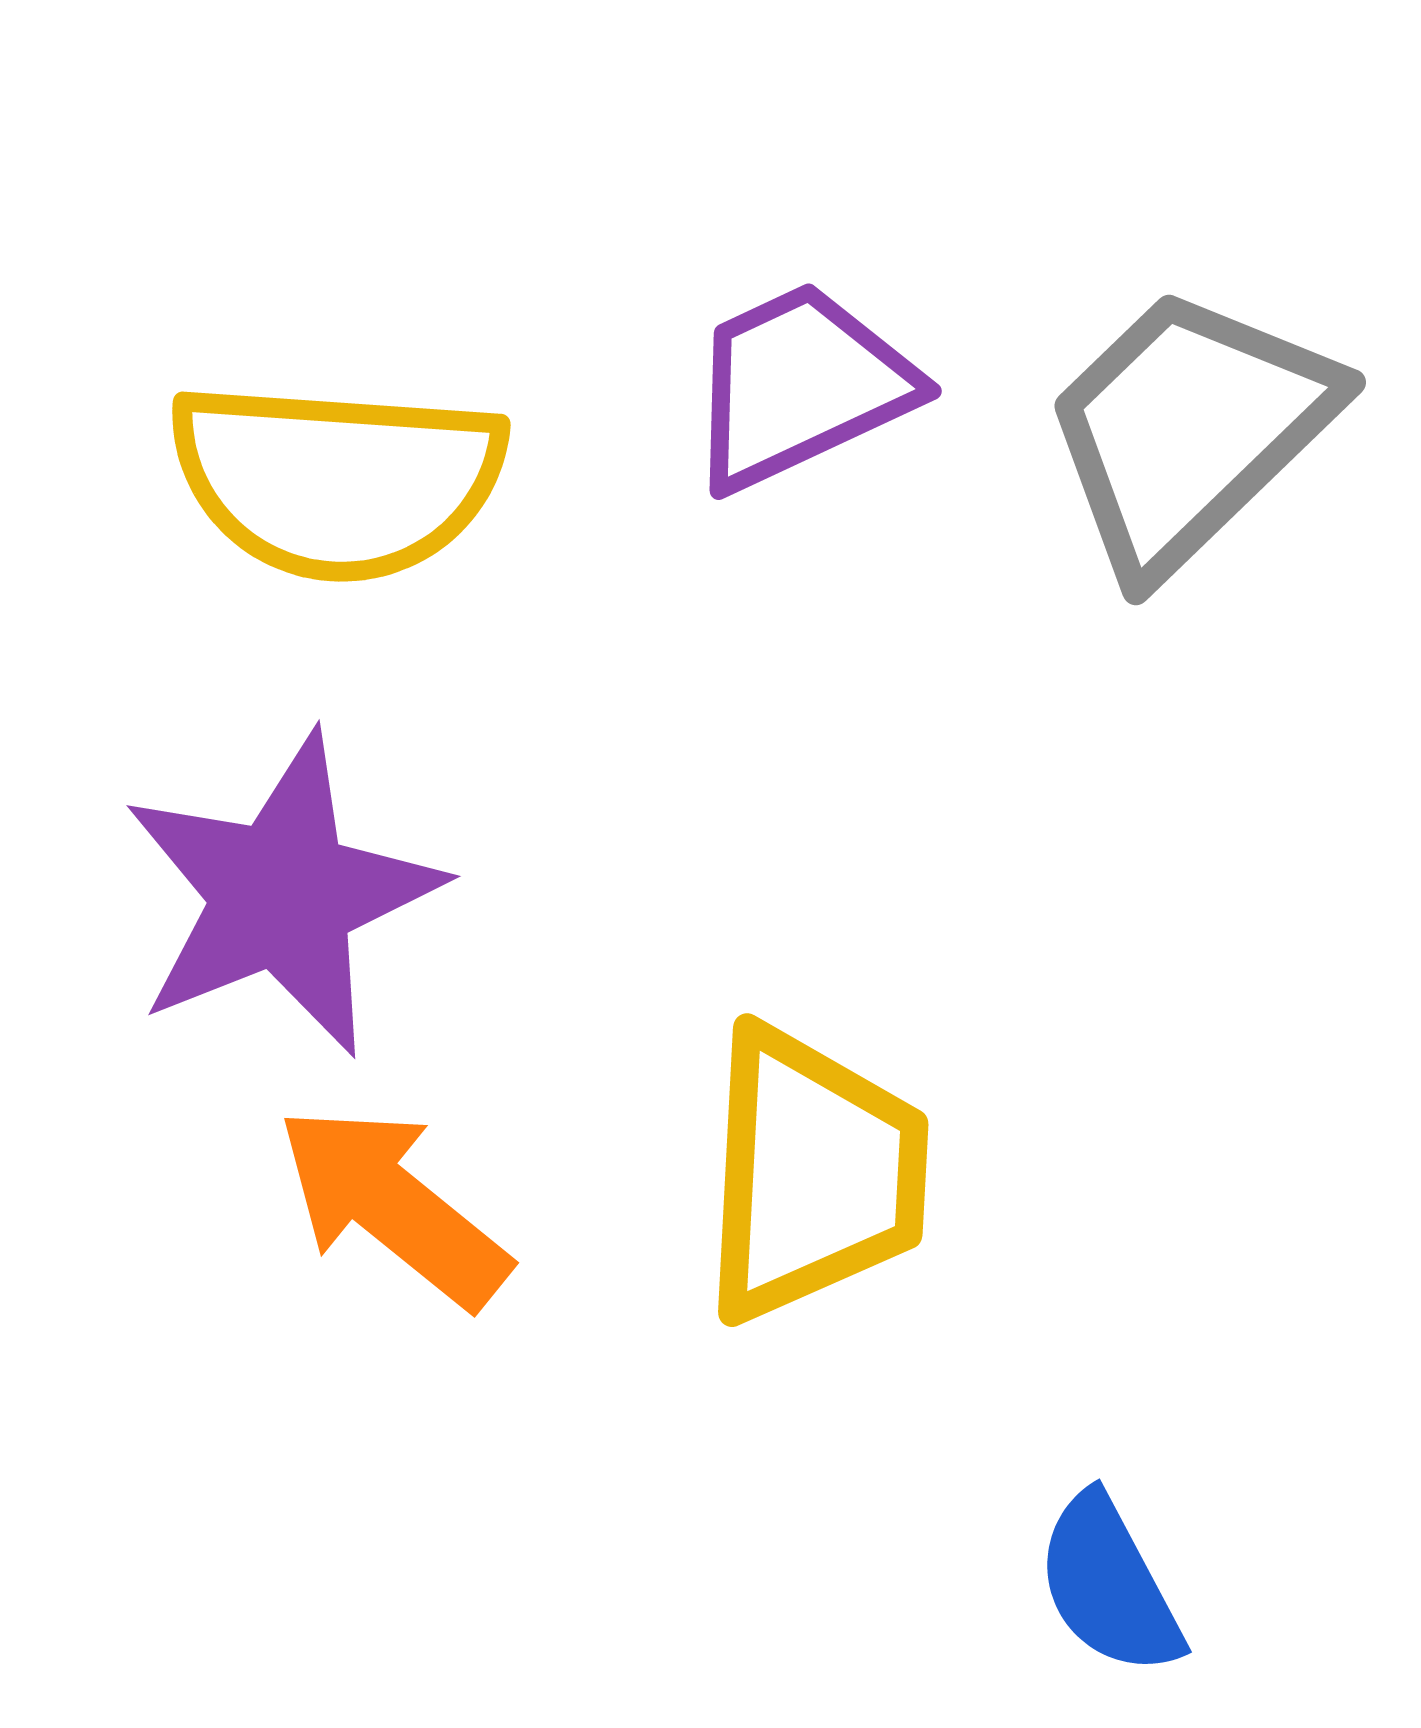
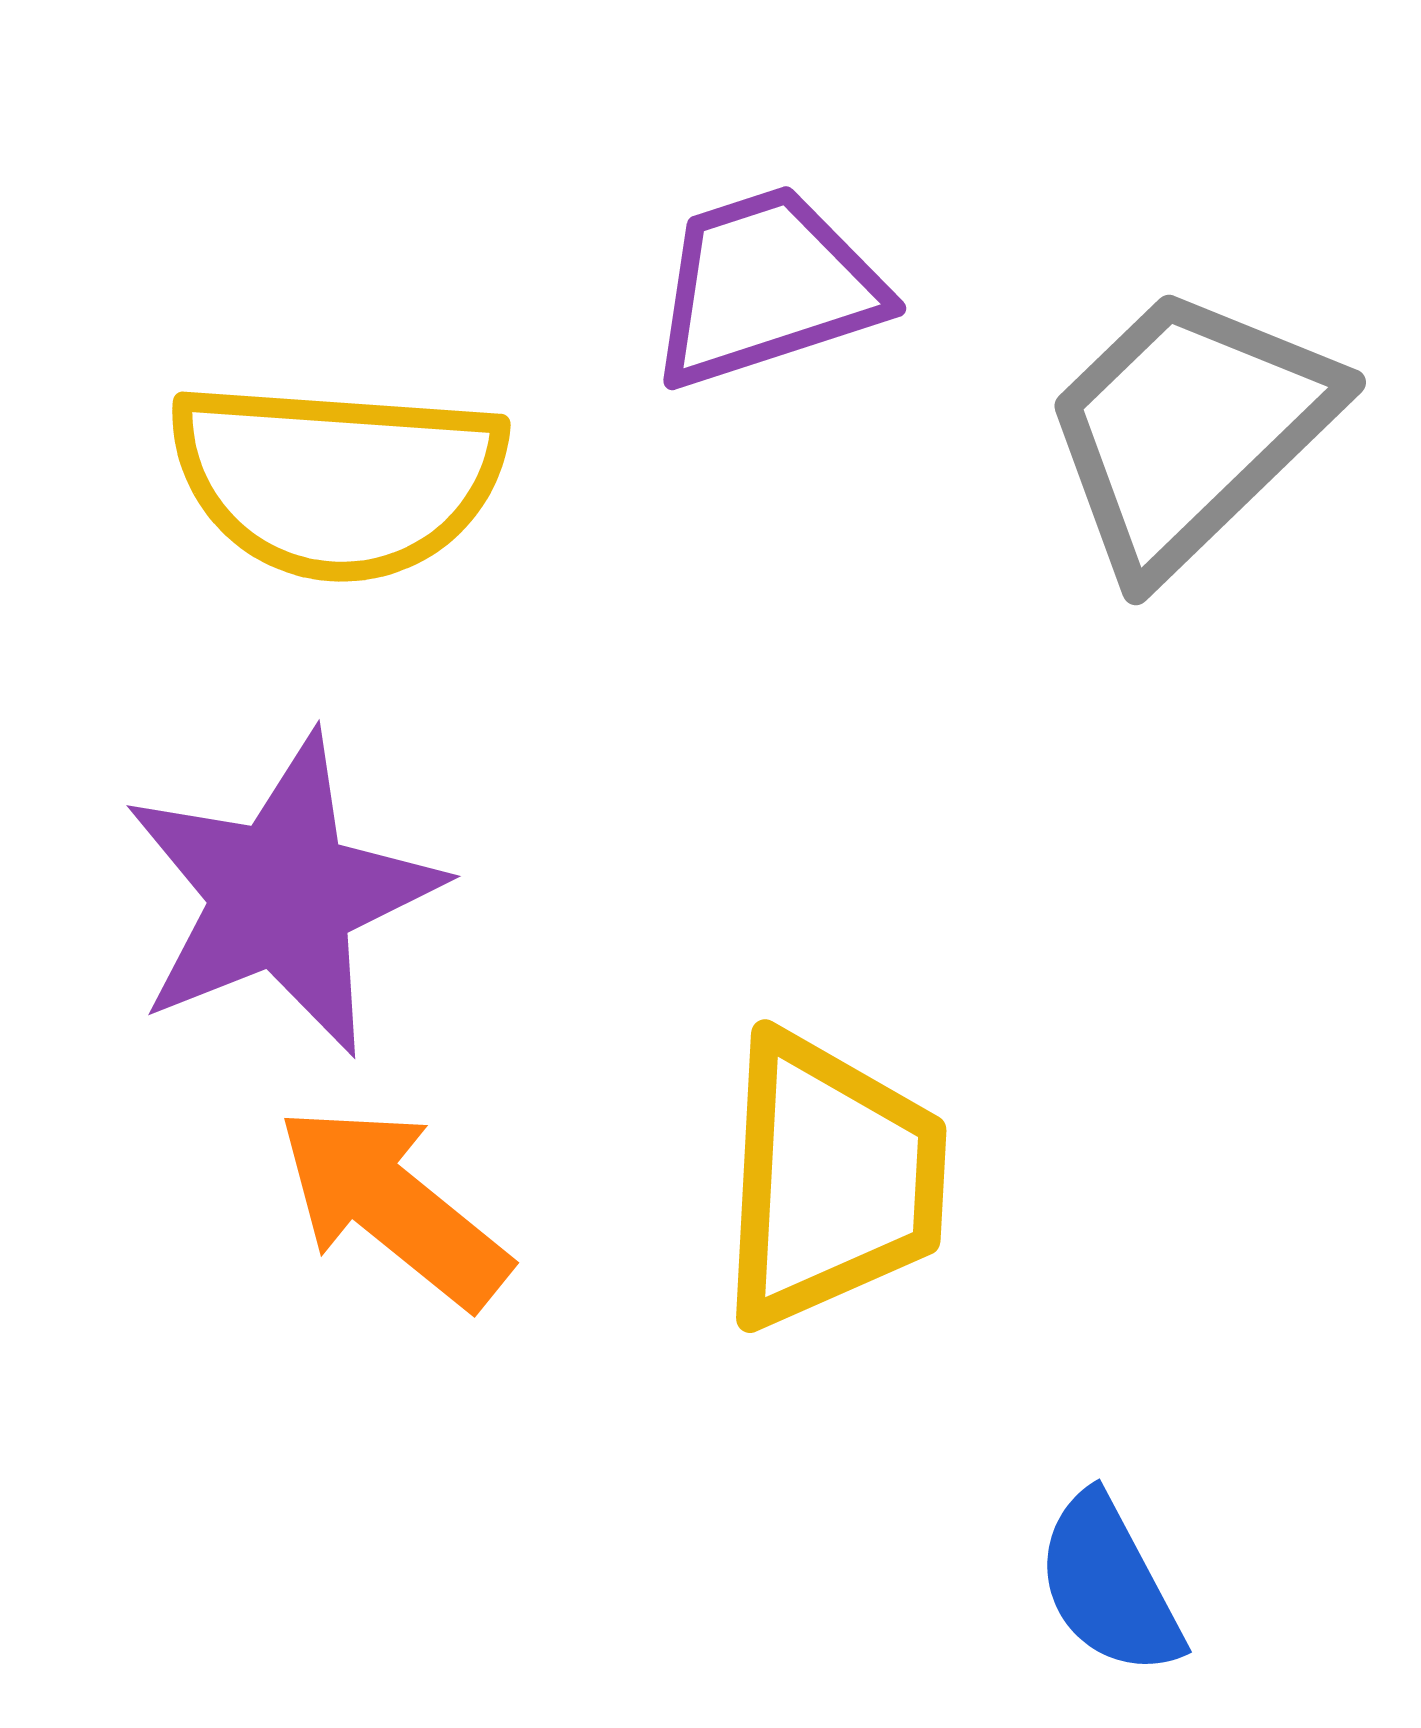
purple trapezoid: moved 34 px left, 99 px up; rotated 7 degrees clockwise
yellow trapezoid: moved 18 px right, 6 px down
